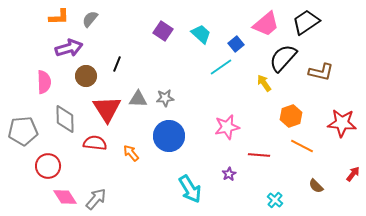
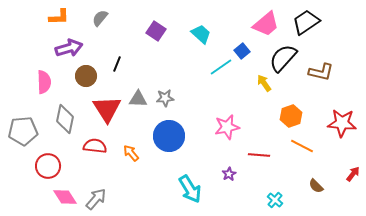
gray semicircle: moved 10 px right, 1 px up
purple square: moved 7 px left
blue square: moved 6 px right, 7 px down
gray diamond: rotated 12 degrees clockwise
red semicircle: moved 3 px down
